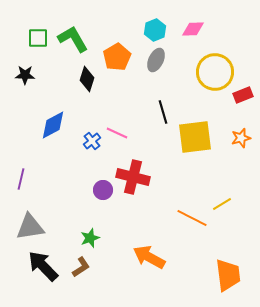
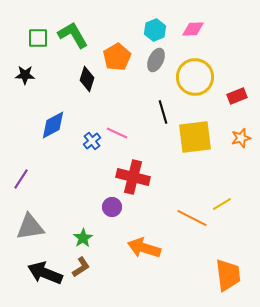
green L-shape: moved 4 px up
yellow circle: moved 20 px left, 5 px down
red rectangle: moved 6 px left, 1 px down
purple line: rotated 20 degrees clockwise
purple circle: moved 9 px right, 17 px down
green star: moved 7 px left; rotated 12 degrees counterclockwise
orange arrow: moved 5 px left, 9 px up; rotated 12 degrees counterclockwise
black arrow: moved 2 px right, 7 px down; rotated 24 degrees counterclockwise
